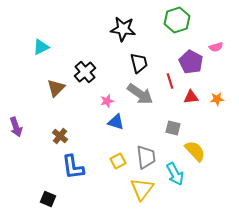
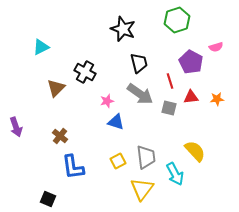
black star: rotated 15 degrees clockwise
black cross: rotated 20 degrees counterclockwise
gray square: moved 4 px left, 20 px up
